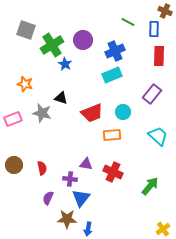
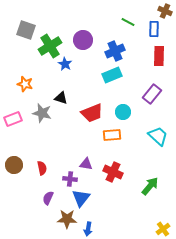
green cross: moved 2 px left, 1 px down
